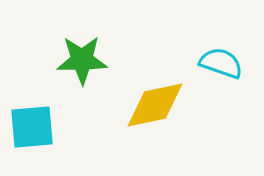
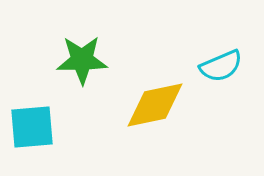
cyan semicircle: moved 3 px down; rotated 138 degrees clockwise
